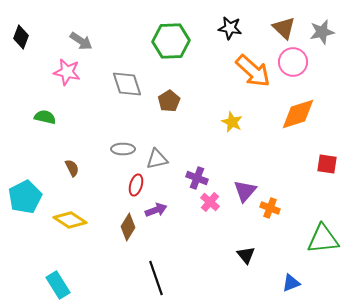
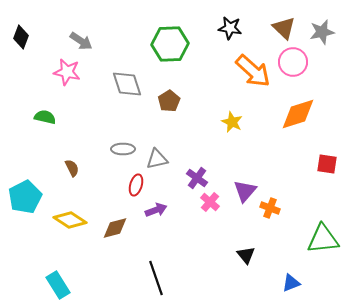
green hexagon: moved 1 px left, 3 px down
purple cross: rotated 15 degrees clockwise
brown diamond: moved 13 px left, 1 px down; rotated 44 degrees clockwise
